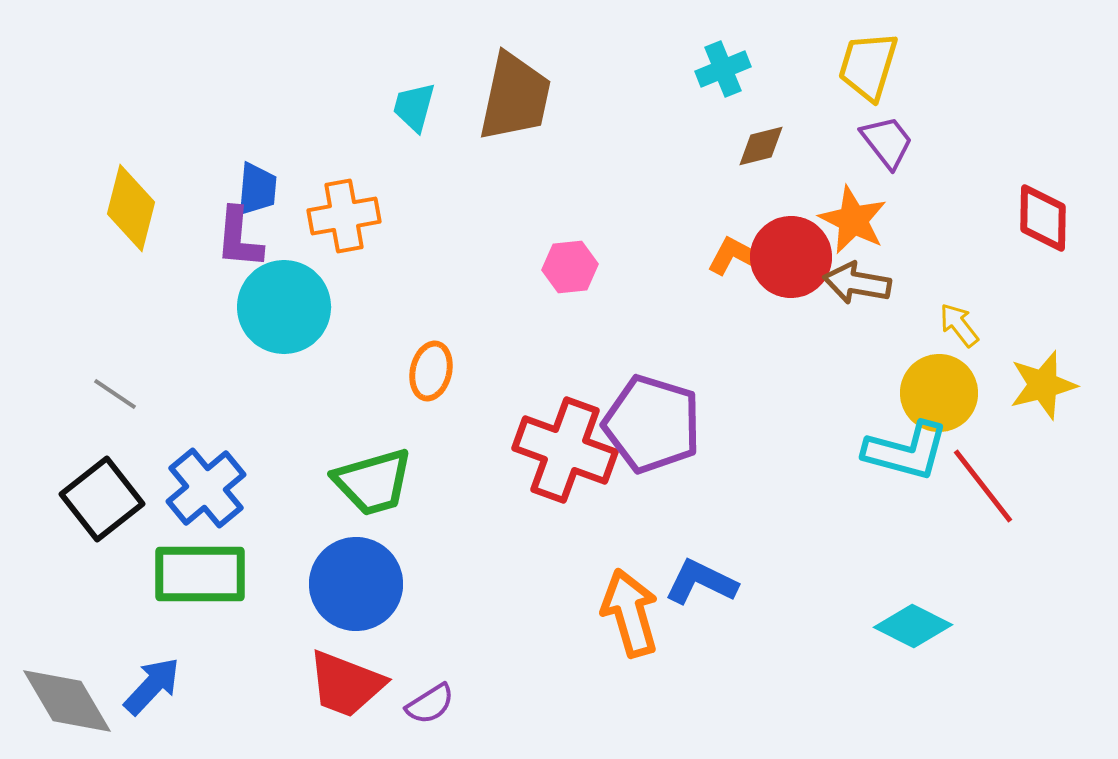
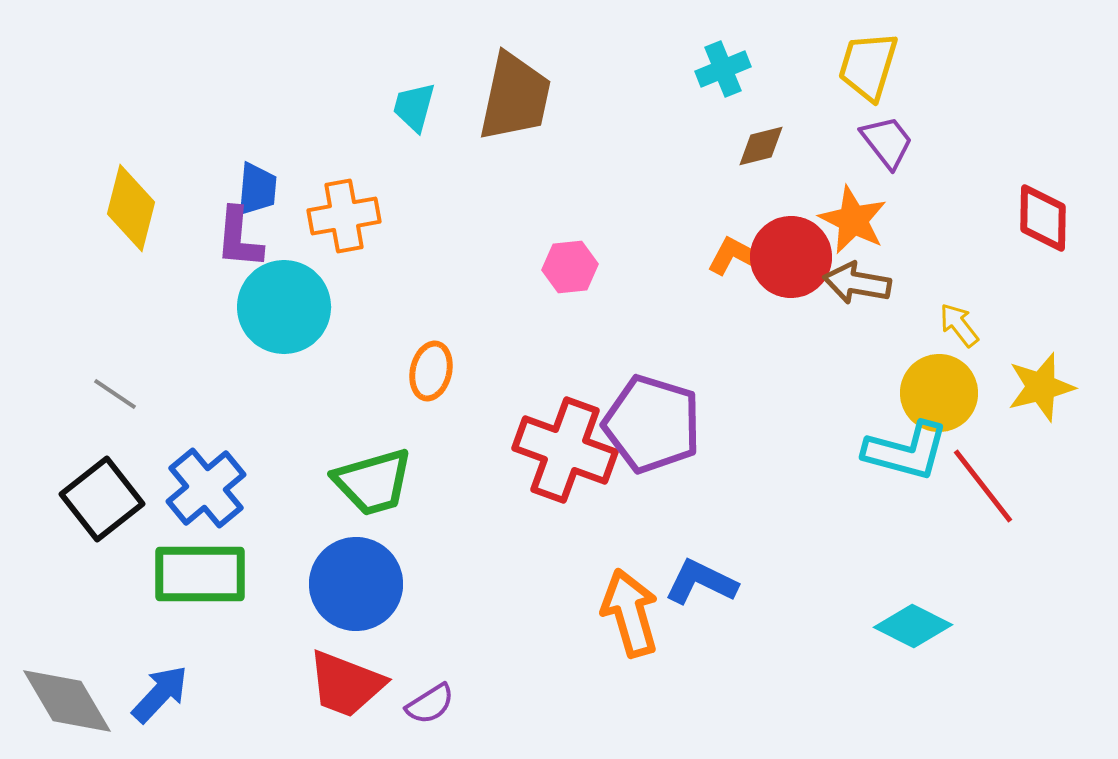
yellow star: moved 2 px left, 2 px down
blue arrow: moved 8 px right, 8 px down
